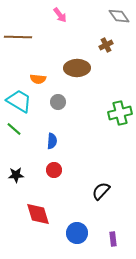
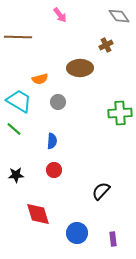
brown ellipse: moved 3 px right
orange semicircle: moved 2 px right; rotated 21 degrees counterclockwise
green cross: rotated 10 degrees clockwise
